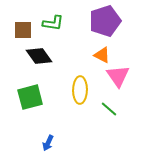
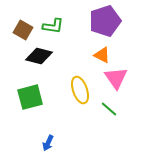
green L-shape: moved 3 px down
brown square: rotated 30 degrees clockwise
black diamond: rotated 40 degrees counterclockwise
pink triangle: moved 2 px left, 2 px down
yellow ellipse: rotated 20 degrees counterclockwise
